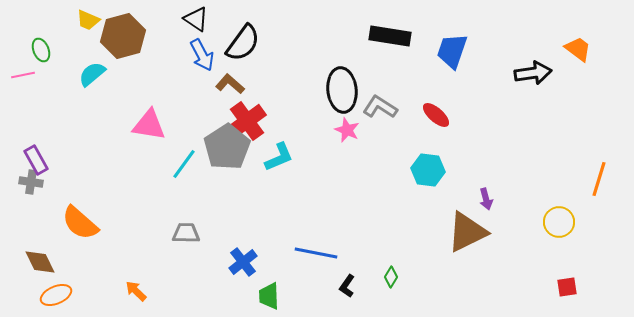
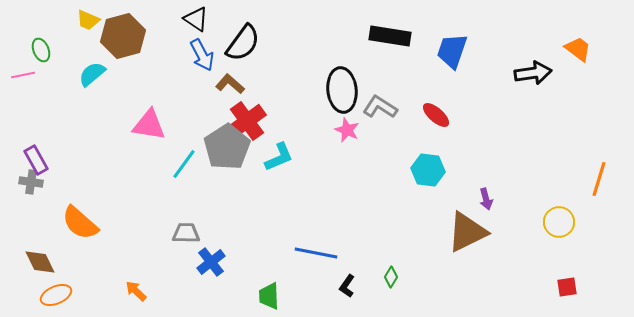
blue cross: moved 32 px left
